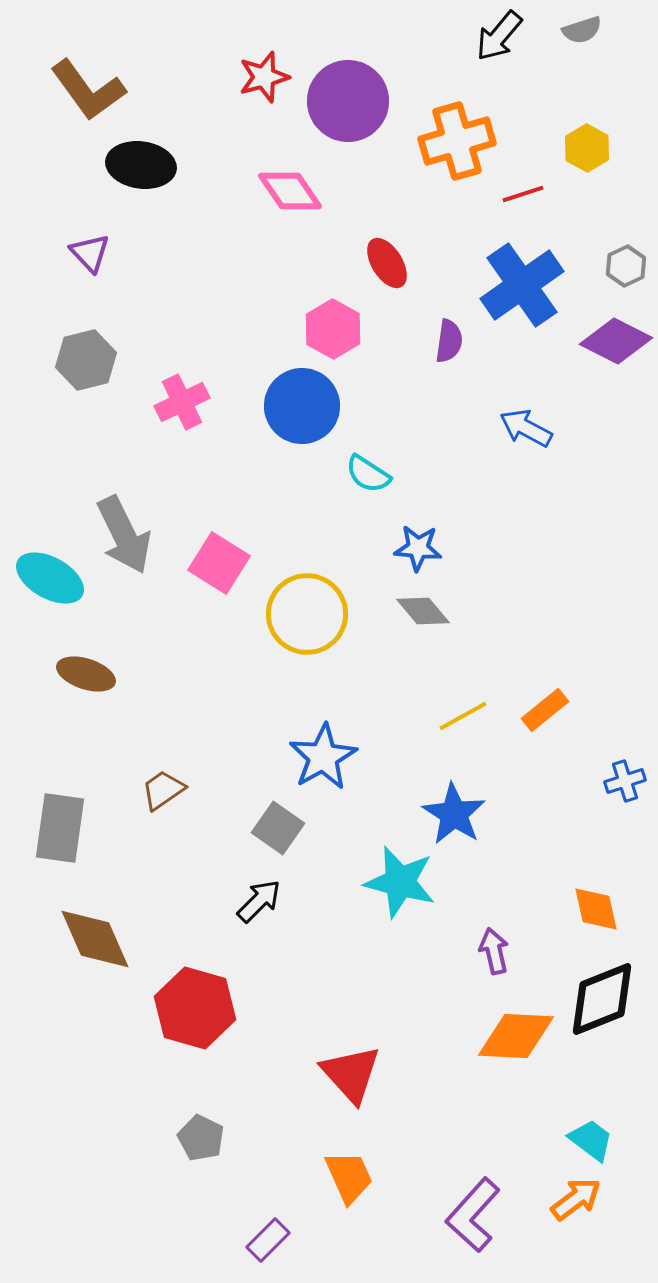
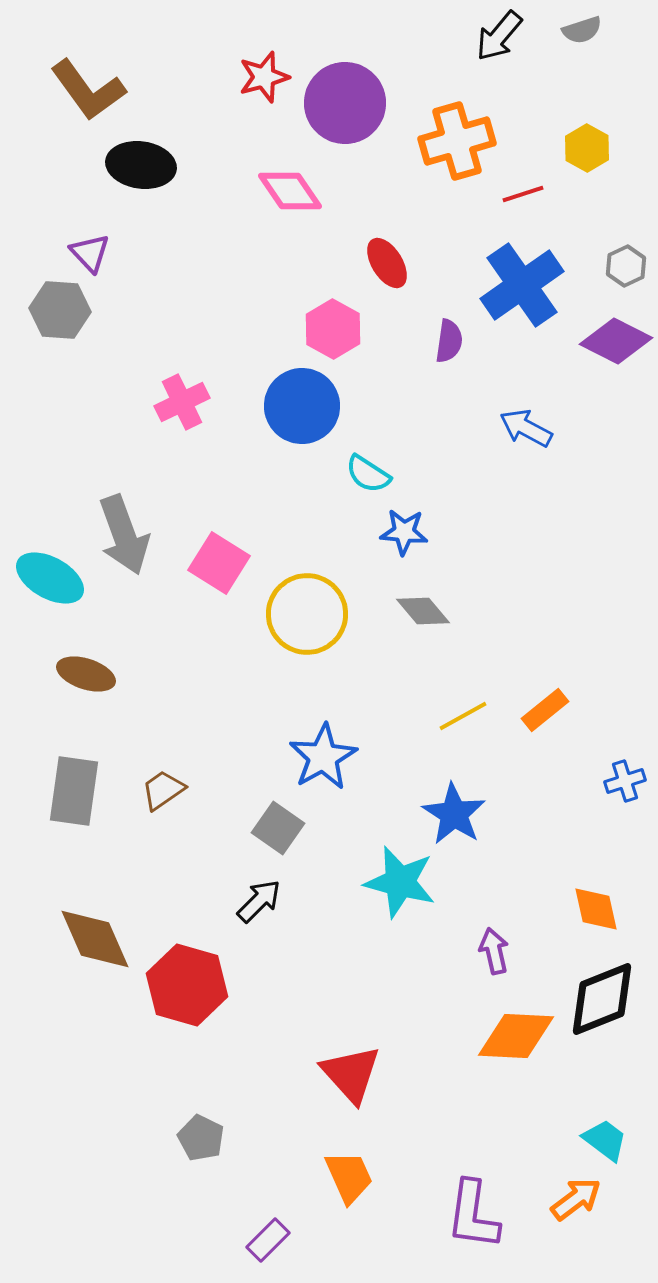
purple circle at (348, 101): moved 3 px left, 2 px down
gray hexagon at (86, 360): moved 26 px left, 50 px up; rotated 18 degrees clockwise
gray arrow at (124, 535): rotated 6 degrees clockwise
blue star at (418, 548): moved 14 px left, 16 px up
gray rectangle at (60, 828): moved 14 px right, 37 px up
red hexagon at (195, 1008): moved 8 px left, 23 px up
cyan trapezoid at (591, 1140): moved 14 px right
purple L-shape at (473, 1215): rotated 34 degrees counterclockwise
